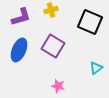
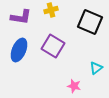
purple L-shape: rotated 25 degrees clockwise
pink star: moved 16 px right
